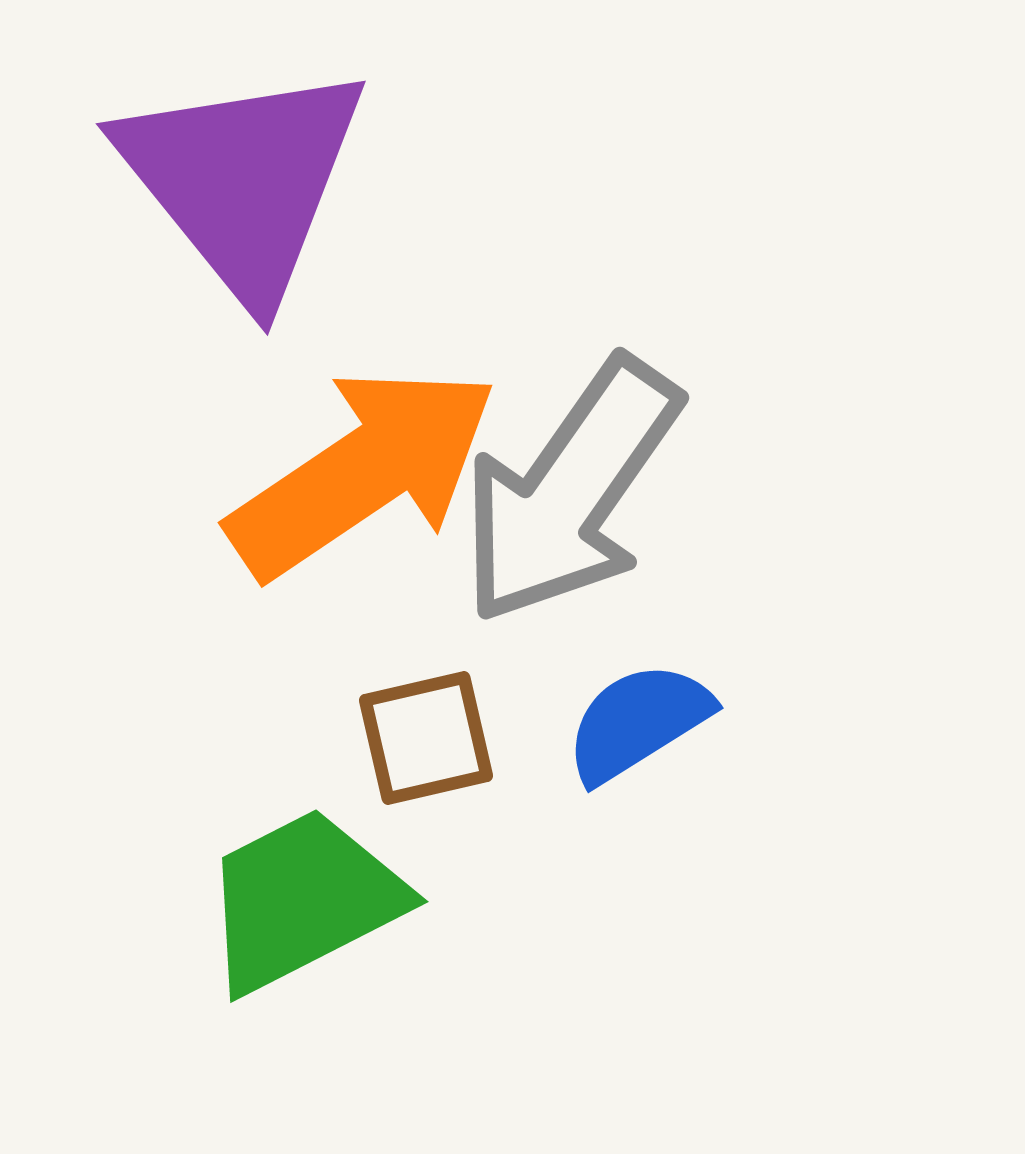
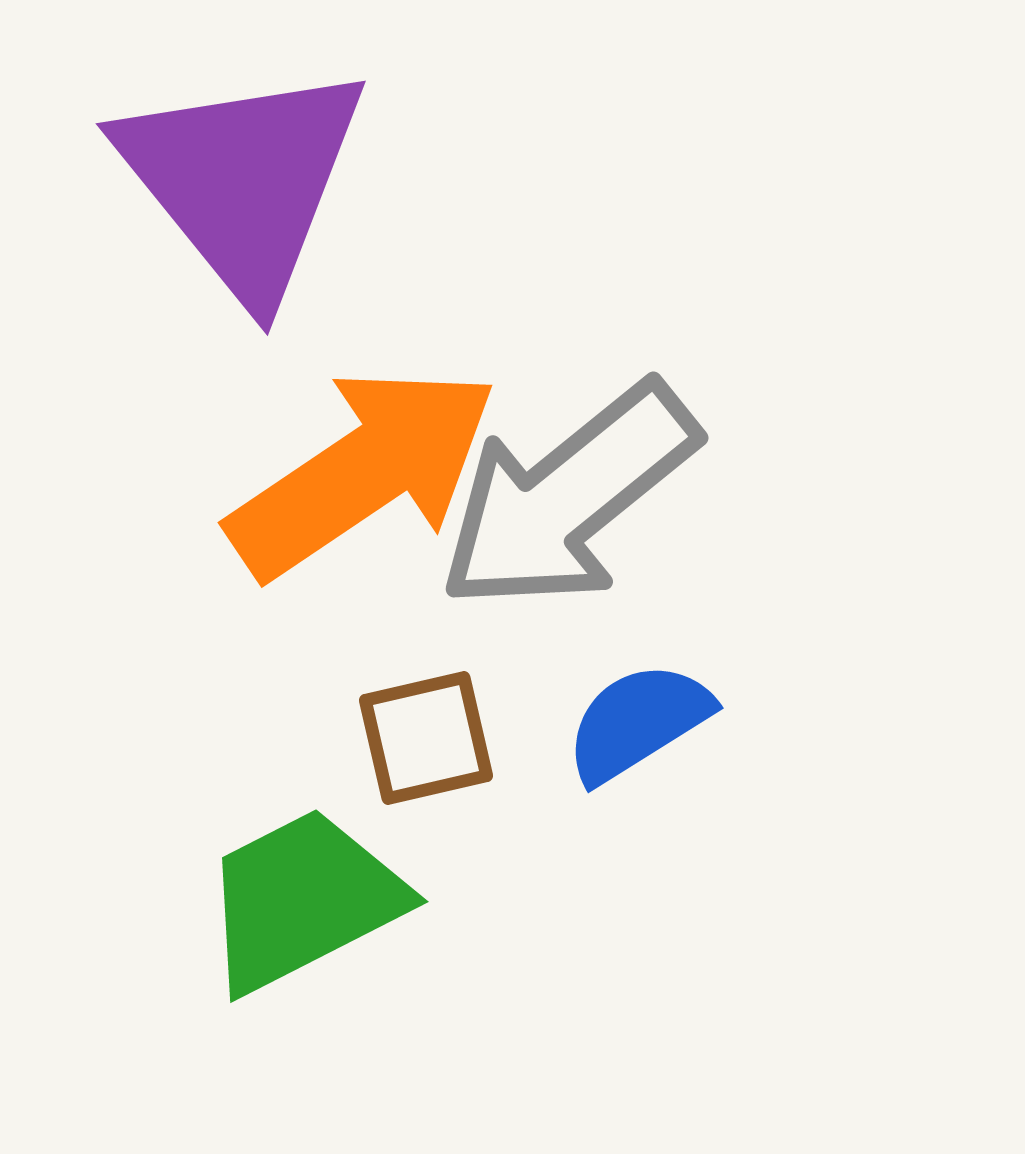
gray arrow: moved 2 px left, 6 px down; rotated 16 degrees clockwise
